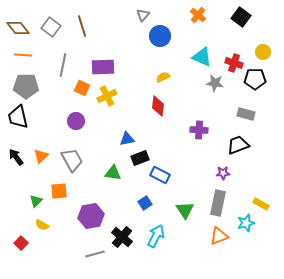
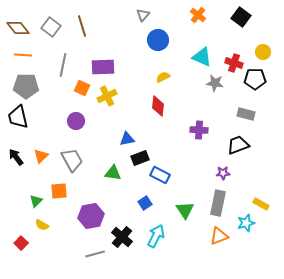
blue circle at (160, 36): moved 2 px left, 4 px down
